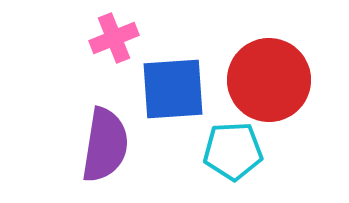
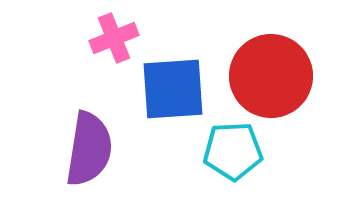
red circle: moved 2 px right, 4 px up
purple semicircle: moved 16 px left, 4 px down
